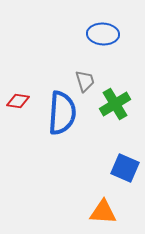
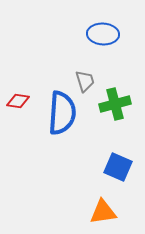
green cross: rotated 16 degrees clockwise
blue square: moved 7 px left, 1 px up
orange triangle: rotated 12 degrees counterclockwise
